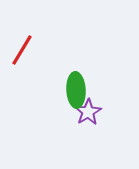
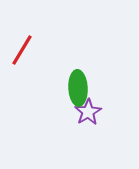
green ellipse: moved 2 px right, 2 px up
